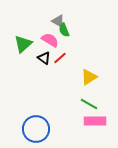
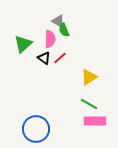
pink semicircle: moved 1 px up; rotated 60 degrees clockwise
